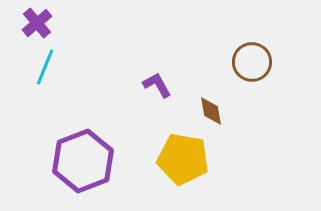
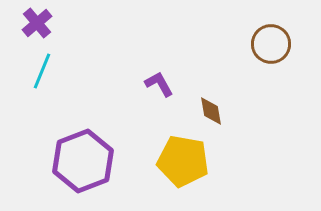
brown circle: moved 19 px right, 18 px up
cyan line: moved 3 px left, 4 px down
purple L-shape: moved 2 px right, 1 px up
yellow pentagon: moved 2 px down
